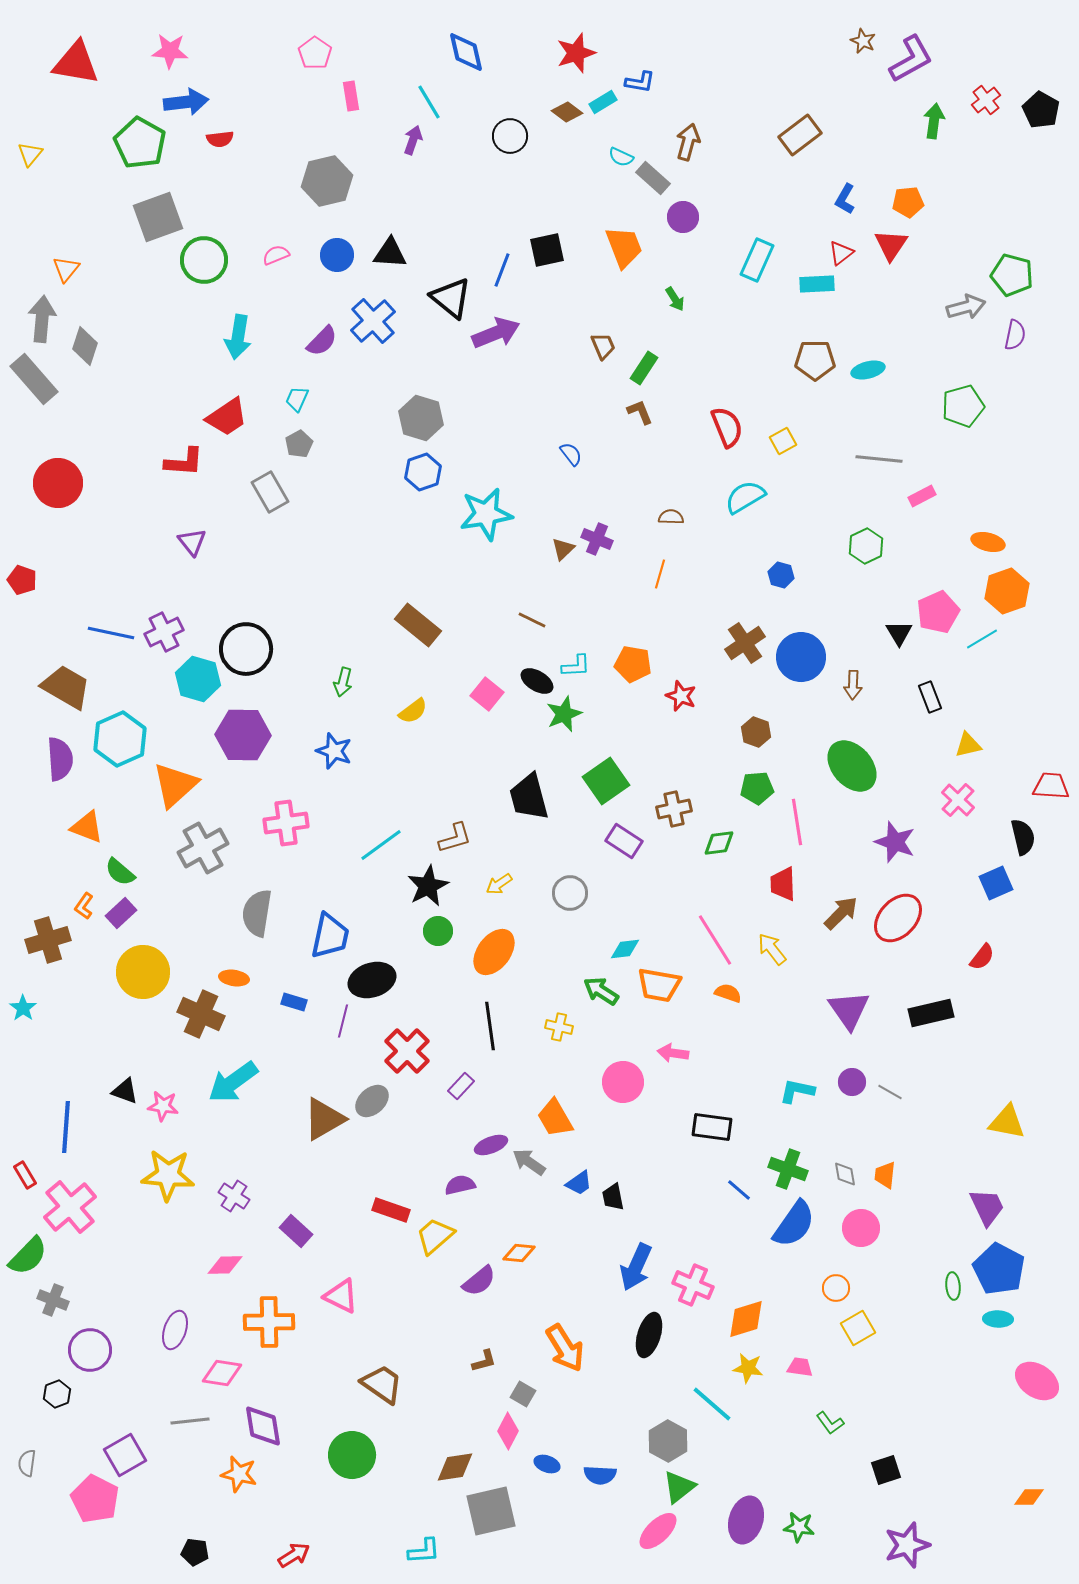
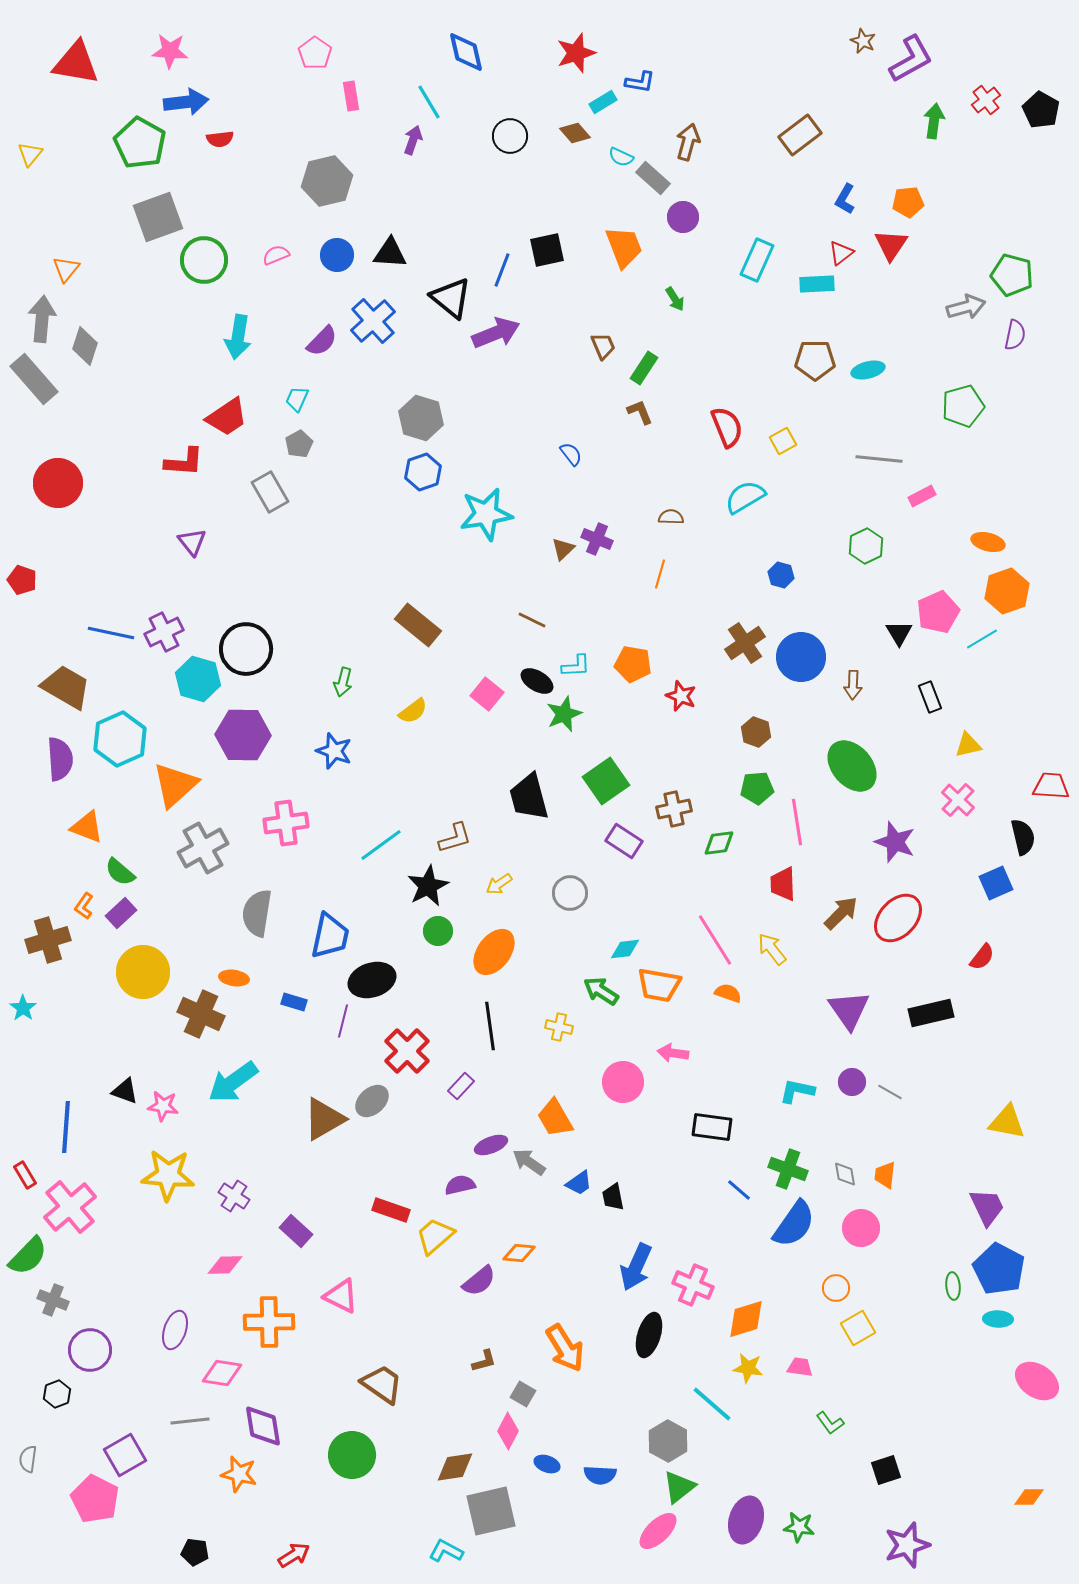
brown diamond at (567, 112): moved 8 px right, 21 px down; rotated 12 degrees clockwise
gray semicircle at (27, 1463): moved 1 px right, 4 px up
cyan L-shape at (424, 1551): moved 22 px right; rotated 148 degrees counterclockwise
